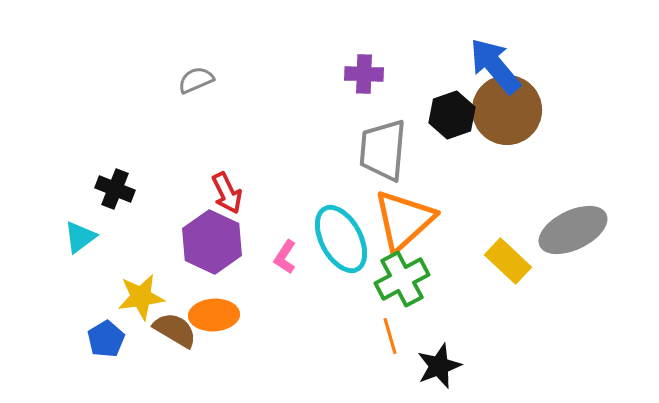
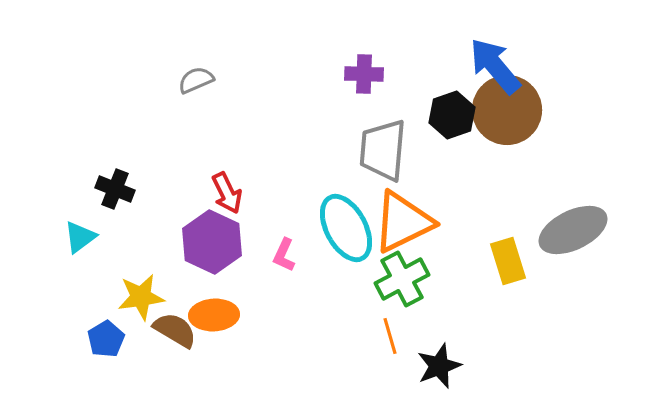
orange triangle: moved 1 px left, 2 px down; rotated 16 degrees clockwise
cyan ellipse: moved 5 px right, 11 px up
pink L-shape: moved 1 px left, 2 px up; rotated 8 degrees counterclockwise
yellow rectangle: rotated 30 degrees clockwise
